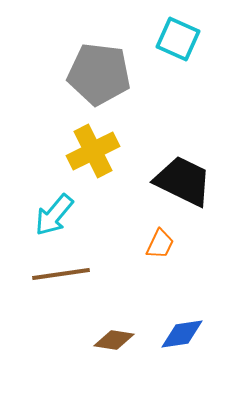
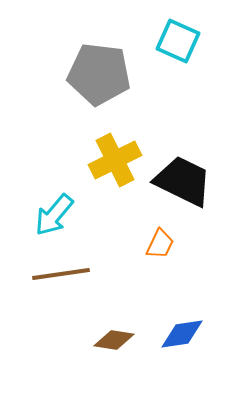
cyan square: moved 2 px down
yellow cross: moved 22 px right, 9 px down
